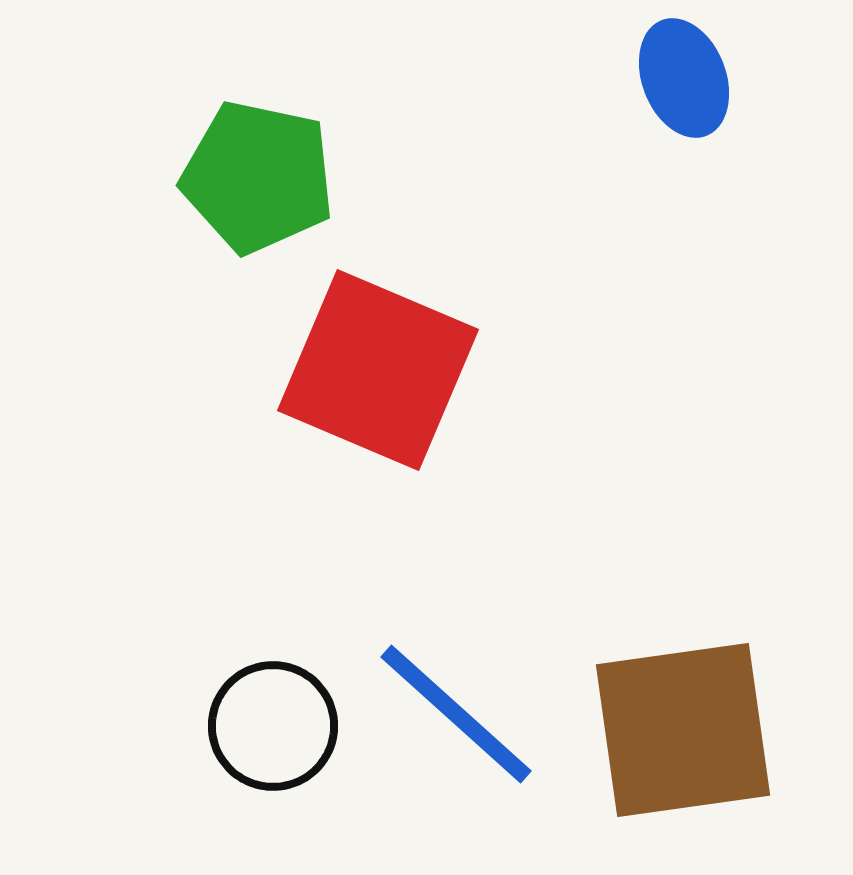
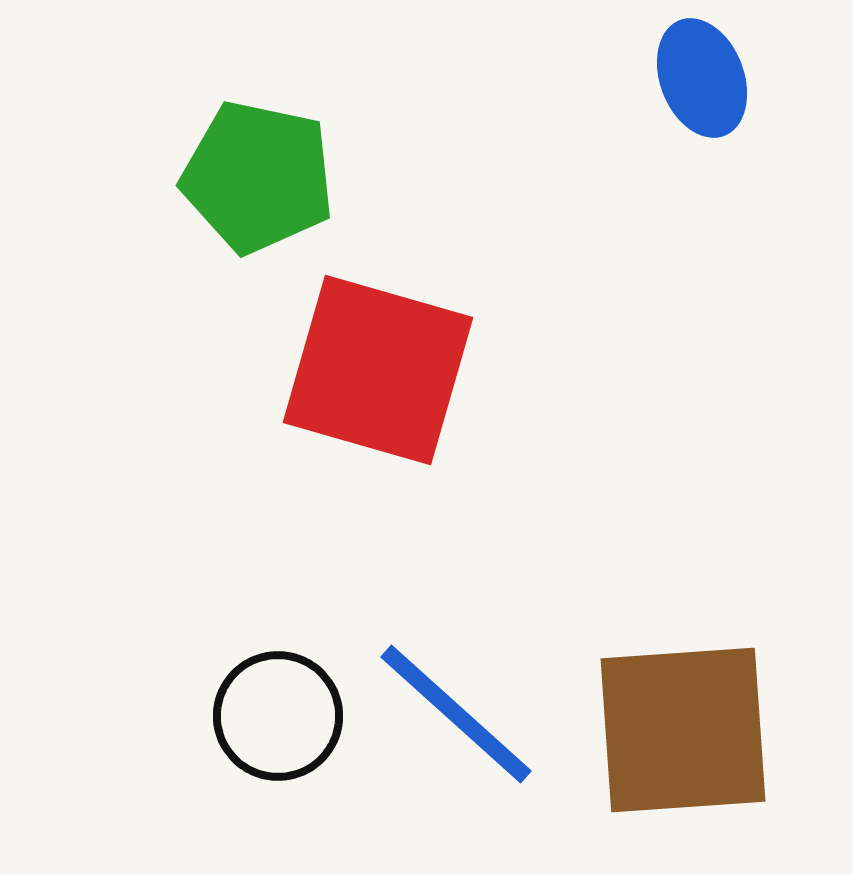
blue ellipse: moved 18 px right
red square: rotated 7 degrees counterclockwise
black circle: moved 5 px right, 10 px up
brown square: rotated 4 degrees clockwise
